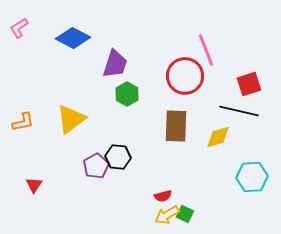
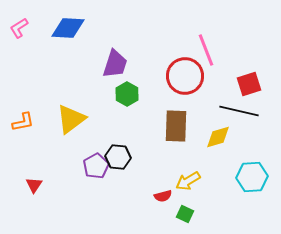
blue diamond: moved 5 px left, 10 px up; rotated 24 degrees counterclockwise
yellow arrow: moved 21 px right, 34 px up
